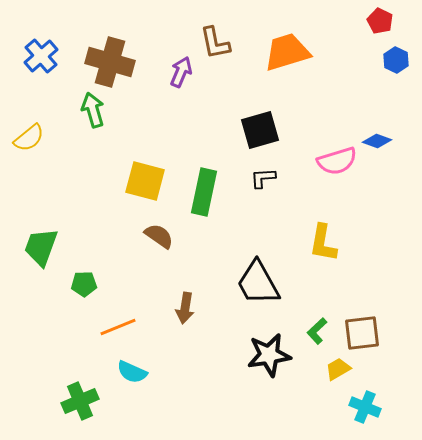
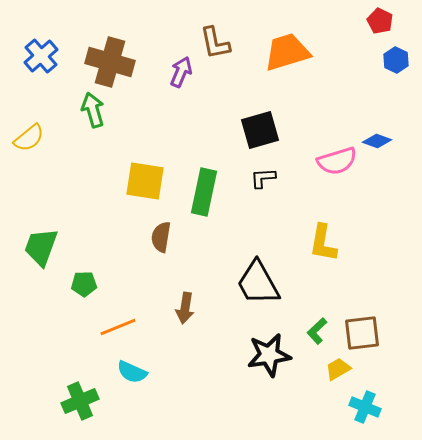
yellow square: rotated 6 degrees counterclockwise
brown semicircle: moved 2 px right, 1 px down; rotated 116 degrees counterclockwise
